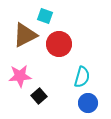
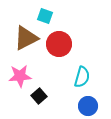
brown triangle: moved 1 px right, 3 px down
blue circle: moved 3 px down
